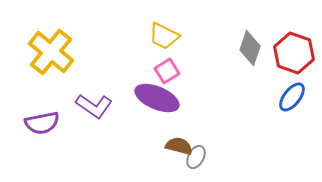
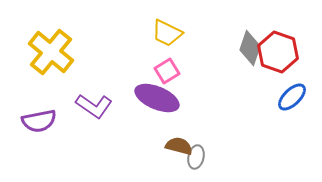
yellow trapezoid: moved 3 px right, 3 px up
red hexagon: moved 16 px left, 1 px up
blue ellipse: rotated 8 degrees clockwise
purple semicircle: moved 3 px left, 2 px up
gray ellipse: rotated 15 degrees counterclockwise
